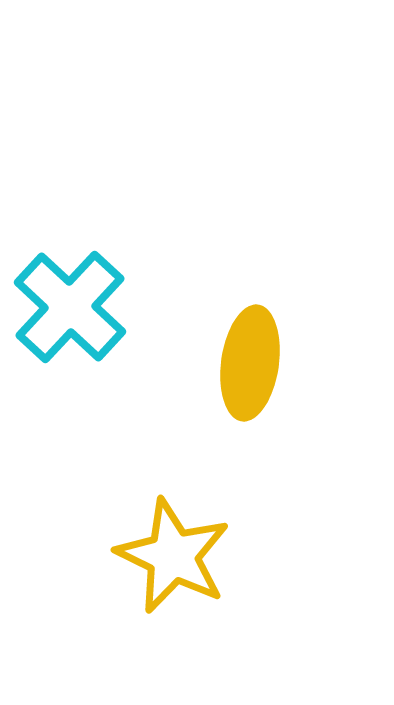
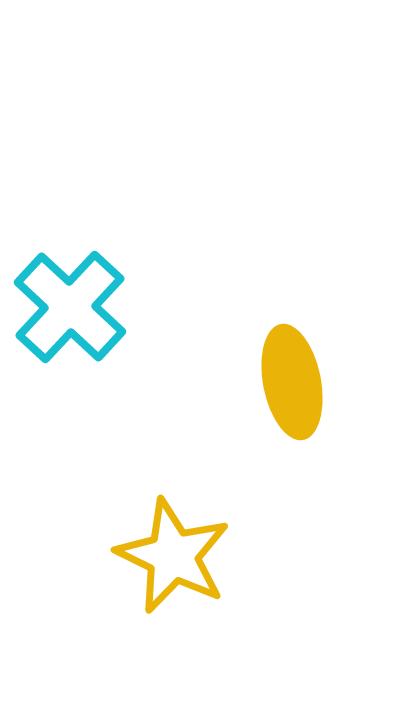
yellow ellipse: moved 42 px right, 19 px down; rotated 19 degrees counterclockwise
